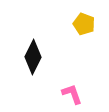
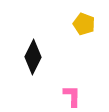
pink L-shape: moved 2 px down; rotated 20 degrees clockwise
